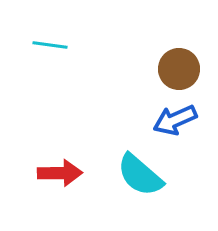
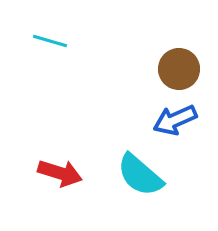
cyan line: moved 4 px up; rotated 8 degrees clockwise
red arrow: rotated 18 degrees clockwise
